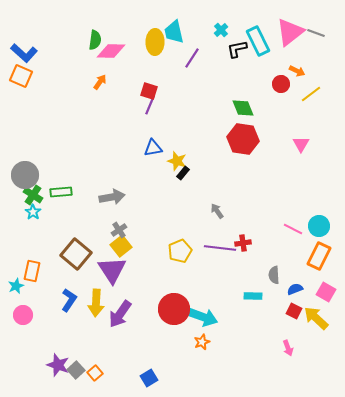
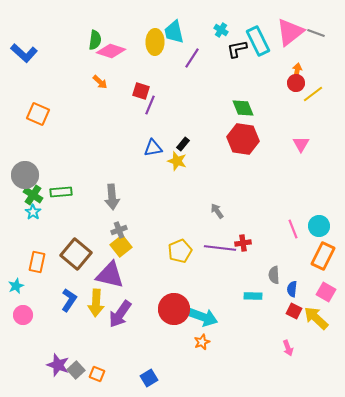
cyan cross at (221, 30): rotated 16 degrees counterclockwise
pink diamond at (111, 51): rotated 16 degrees clockwise
orange arrow at (297, 71): rotated 105 degrees counterclockwise
orange square at (21, 76): moved 17 px right, 38 px down
orange arrow at (100, 82): rotated 98 degrees clockwise
red circle at (281, 84): moved 15 px right, 1 px up
red square at (149, 91): moved 8 px left
yellow line at (311, 94): moved 2 px right
black rectangle at (183, 173): moved 29 px up
gray arrow at (112, 197): rotated 95 degrees clockwise
pink line at (293, 229): rotated 42 degrees clockwise
gray cross at (119, 230): rotated 14 degrees clockwise
orange rectangle at (319, 256): moved 4 px right
purple triangle at (112, 270): moved 2 px left, 5 px down; rotated 44 degrees counterclockwise
orange rectangle at (32, 271): moved 5 px right, 9 px up
blue semicircle at (295, 289): moved 3 px left; rotated 63 degrees counterclockwise
orange square at (95, 373): moved 2 px right, 1 px down; rotated 28 degrees counterclockwise
